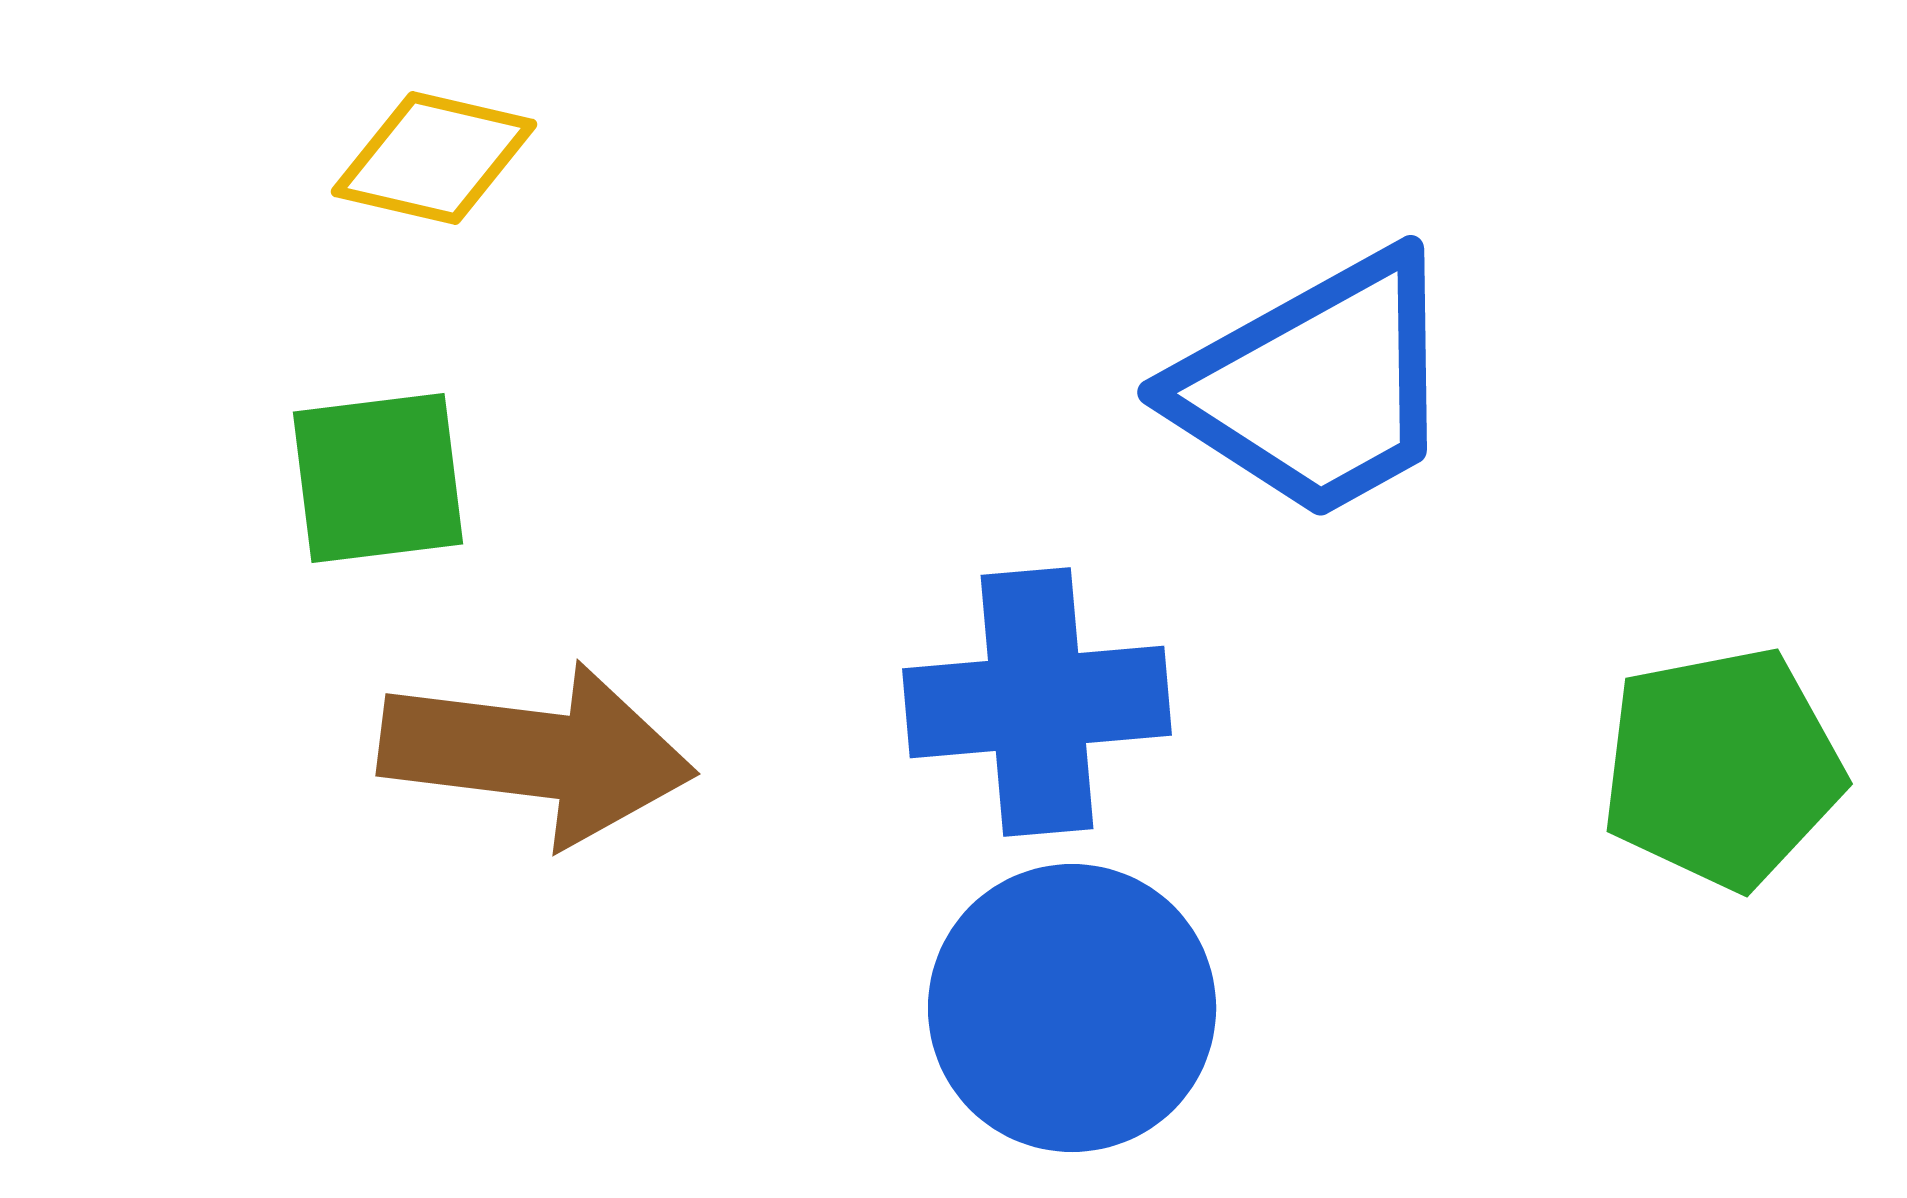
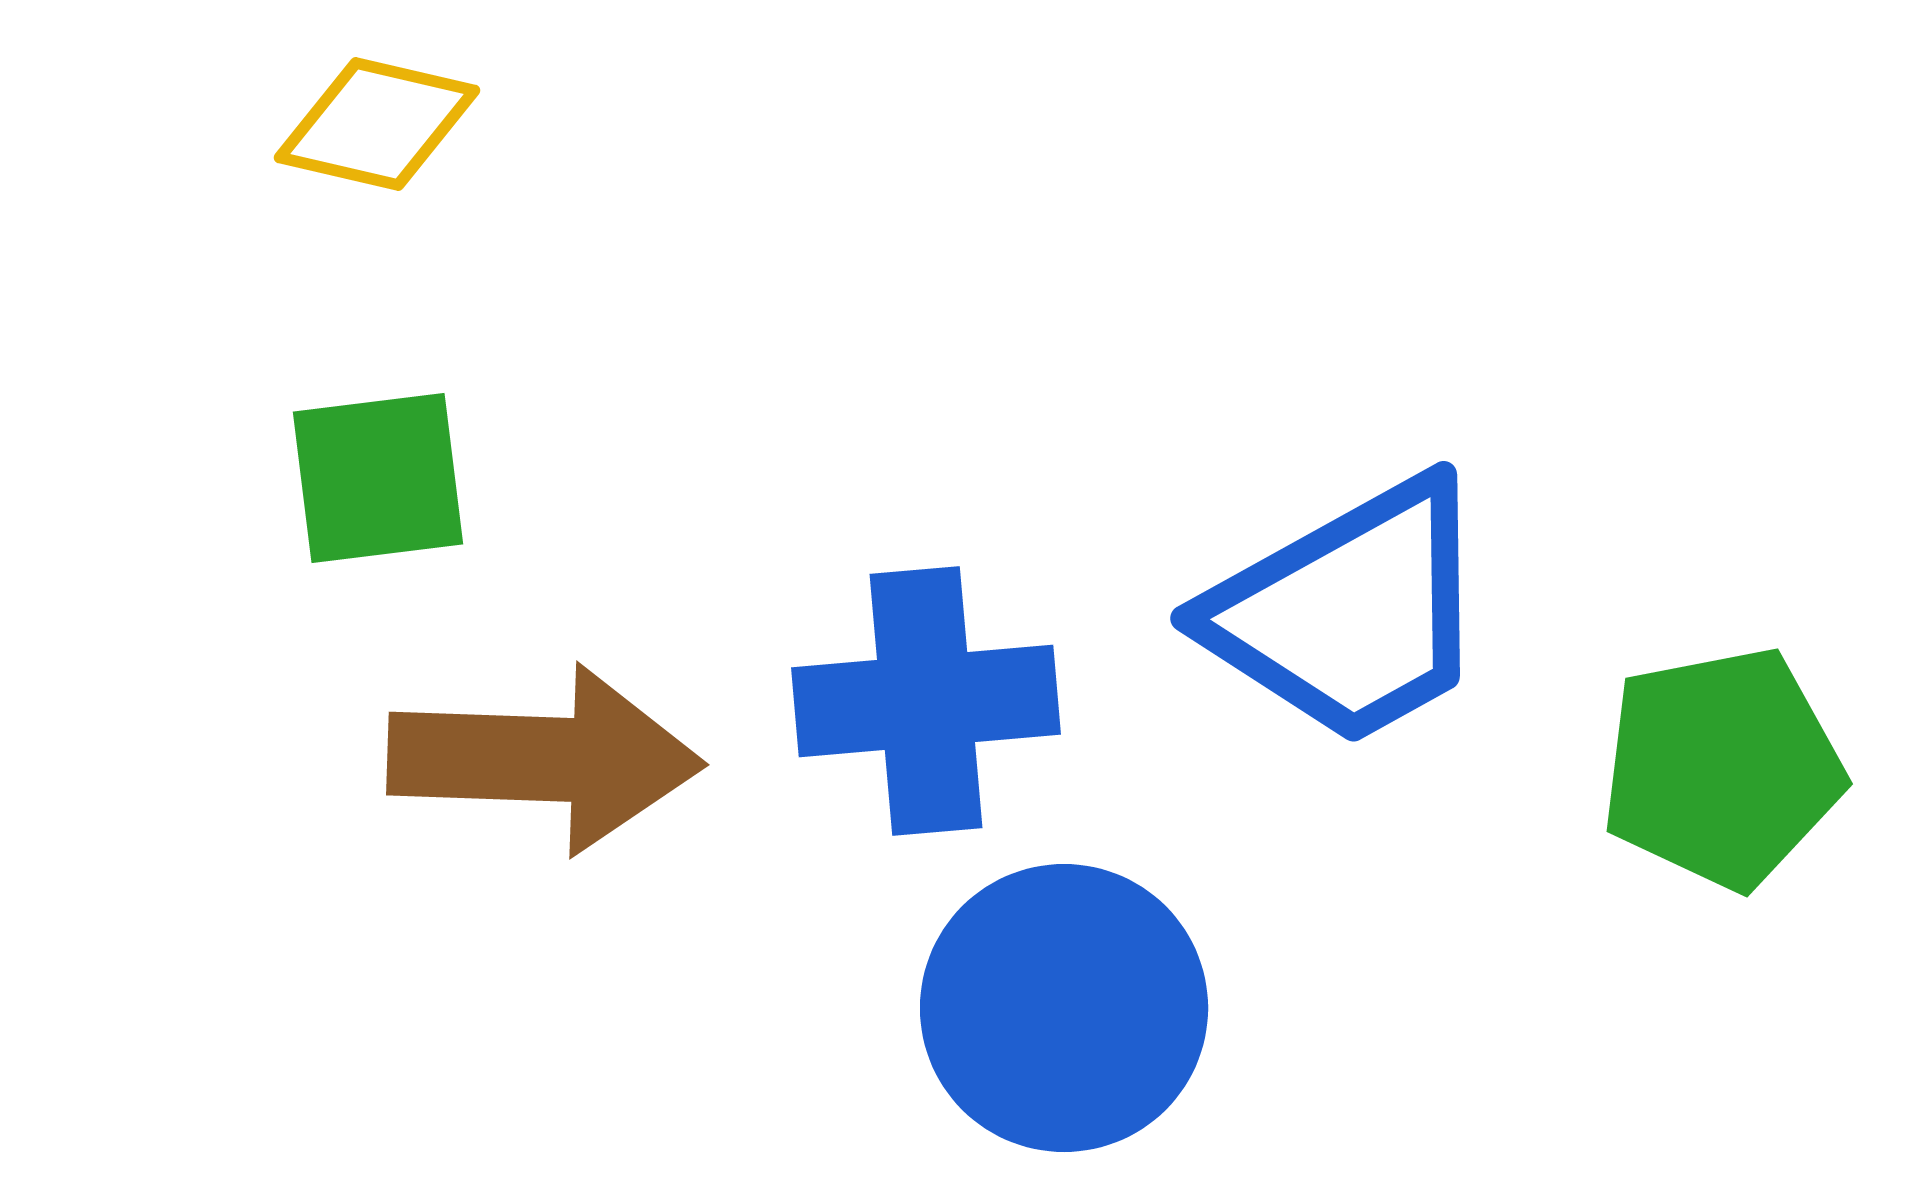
yellow diamond: moved 57 px left, 34 px up
blue trapezoid: moved 33 px right, 226 px down
blue cross: moved 111 px left, 1 px up
brown arrow: moved 8 px right, 5 px down; rotated 5 degrees counterclockwise
blue circle: moved 8 px left
